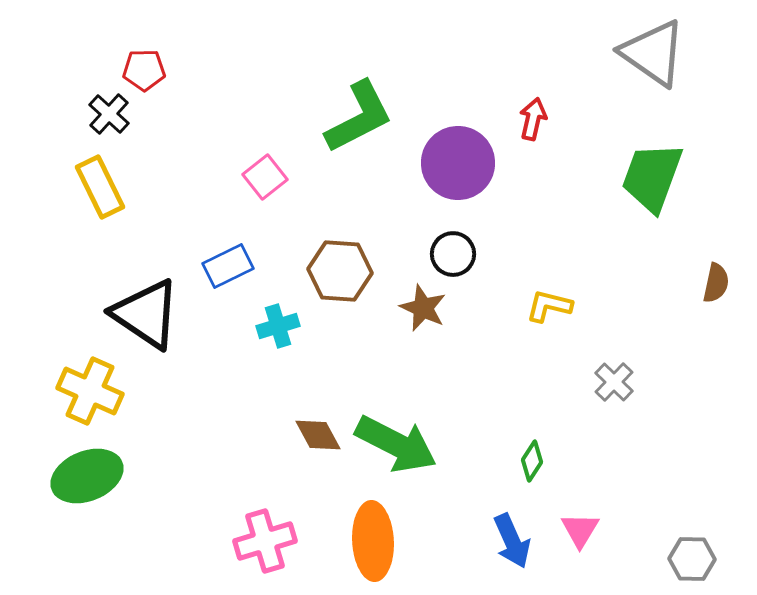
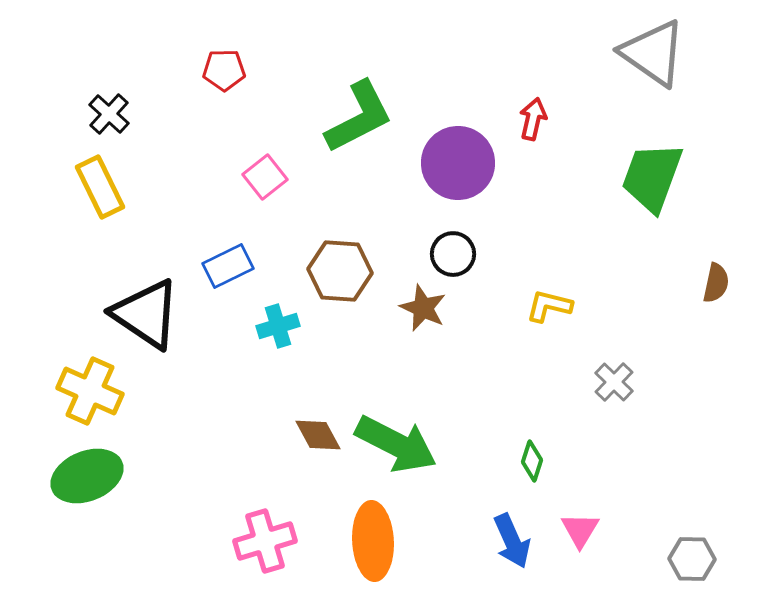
red pentagon: moved 80 px right
green diamond: rotated 15 degrees counterclockwise
